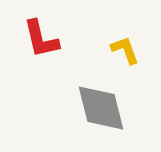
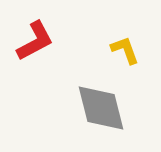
red L-shape: moved 6 px left, 2 px down; rotated 105 degrees counterclockwise
